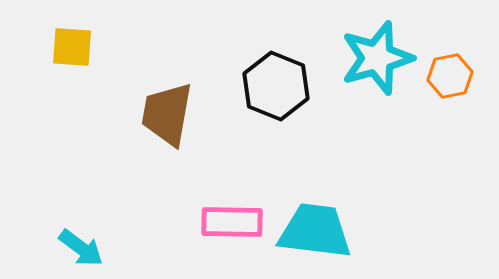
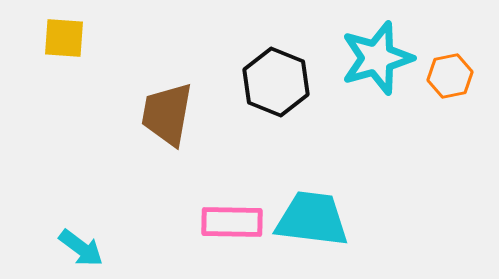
yellow square: moved 8 px left, 9 px up
black hexagon: moved 4 px up
cyan trapezoid: moved 3 px left, 12 px up
